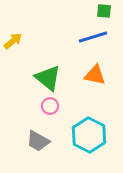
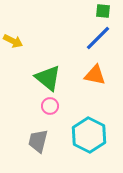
green square: moved 1 px left
blue line: moved 5 px right, 1 px down; rotated 28 degrees counterclockwise
yellow arrow: rotated 66 degrees clockwise
gray trapezoid: rotated 75 degrees clockwise
